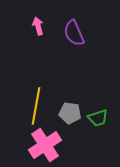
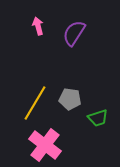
purple semicircle: rotated 56 degrees clockwise
yellow line: moved 1 px left, 3 px up; rotated 21 degrees clockwise
gray pentagon: moved 14 px up
pink cross: rotated 20 degrees counterclockwise
